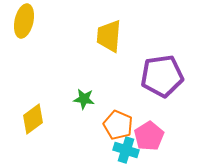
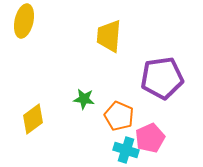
purple pentagon: moved 2 px down
orange pentagon: moved 1 px right, 9 px up
pink pentagon: moved 1 px right, 2 px down; rotated 8 degrees clockwise
